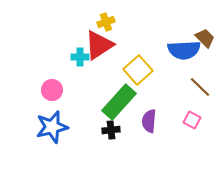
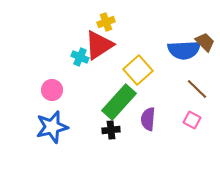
brown trapezoid: moved 4 px down
cyan cross: rotated 24 degrees clockwise
brown line: moved 3 px left, 2 px down
purple semicircle: moved 1 px left, 2 px up
